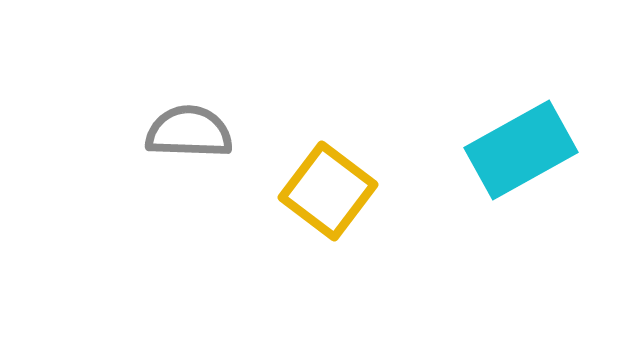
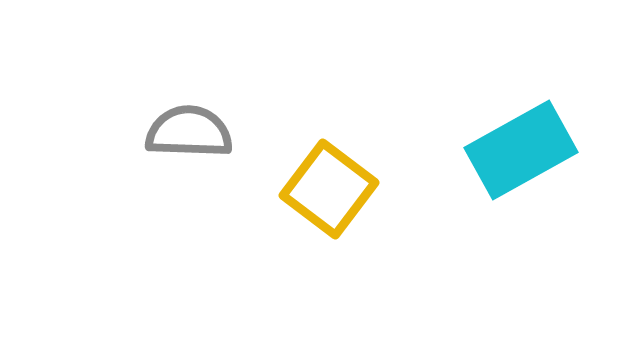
yellow square: moved 1 px right, 2 px up
